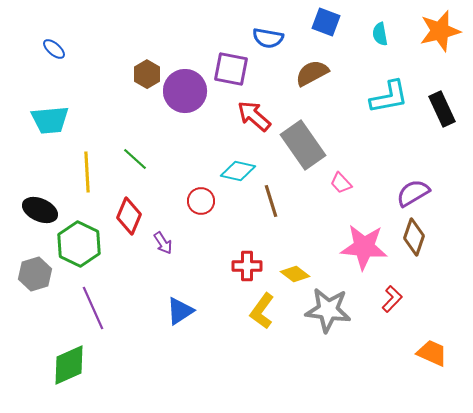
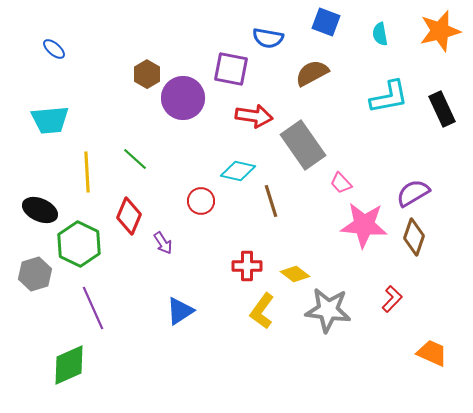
purple circle: moved 2 px left, 7 px down
red arrow: rotated 147 degrees clockwise
pink star: moved 22 px up
